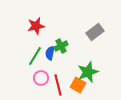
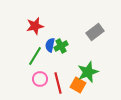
red star: moved 1 px left
blue semicircle: moved 8 px up
pink circle: moved 1 px left, 1 px down
red line: moved 2 px up
